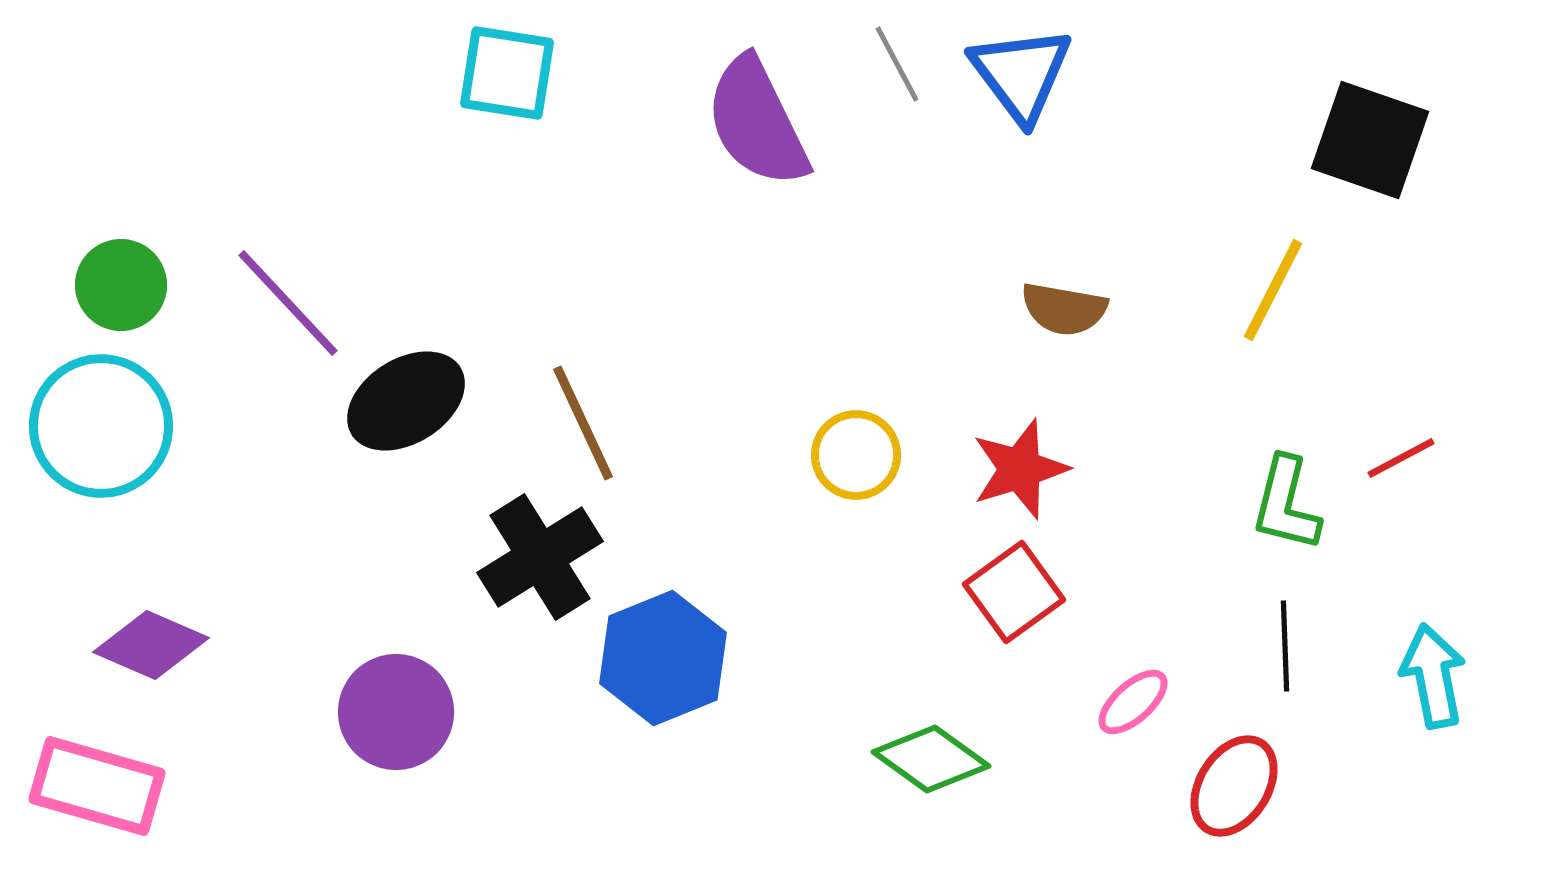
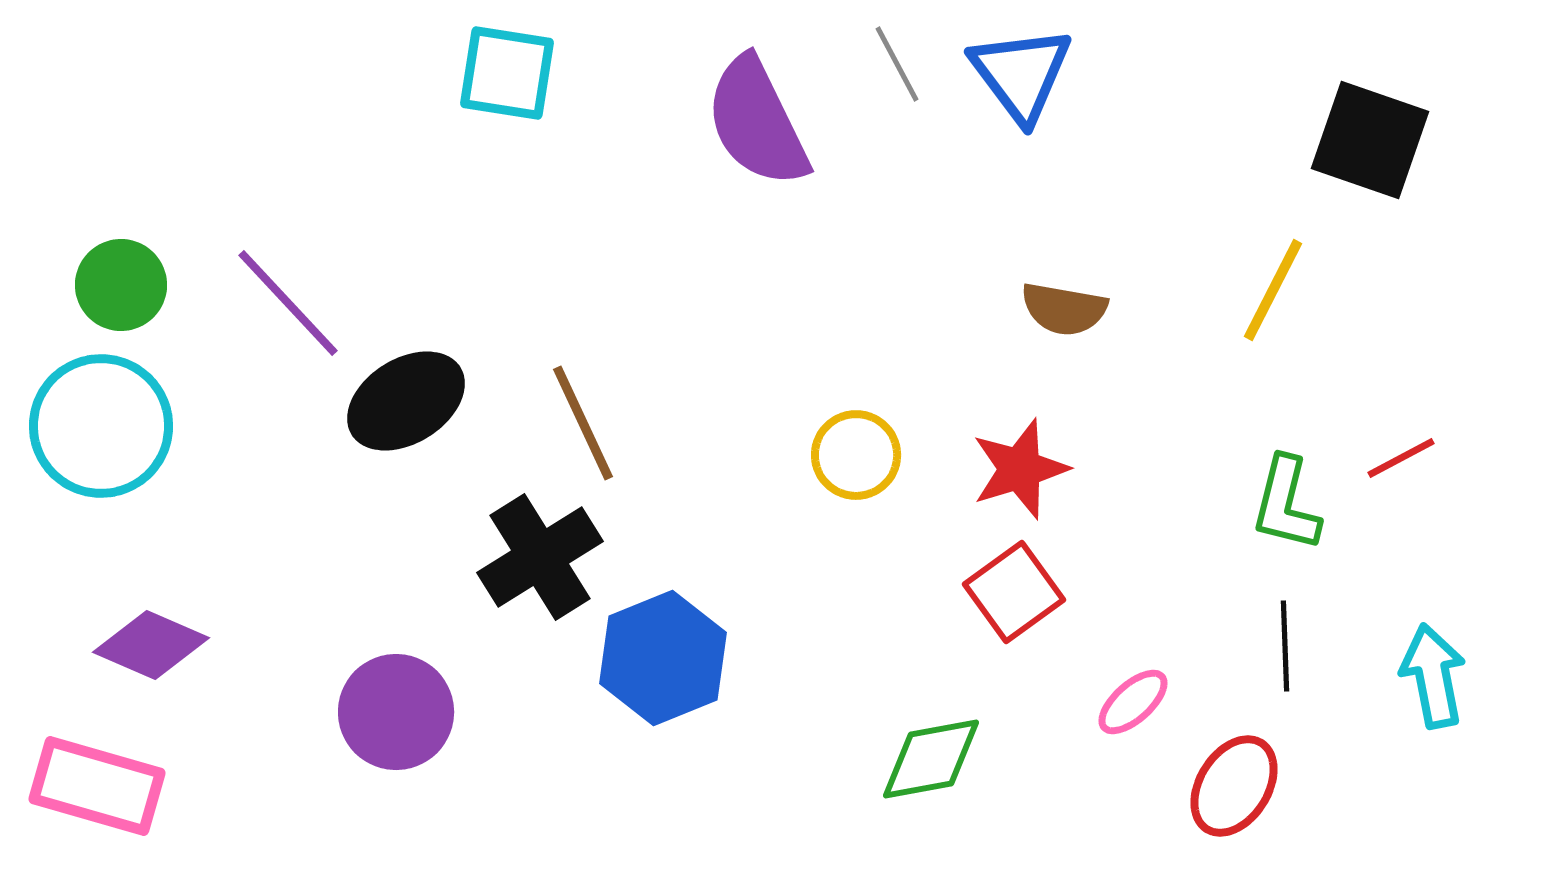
green diamond: rotated 46 degrees counterclockwise
